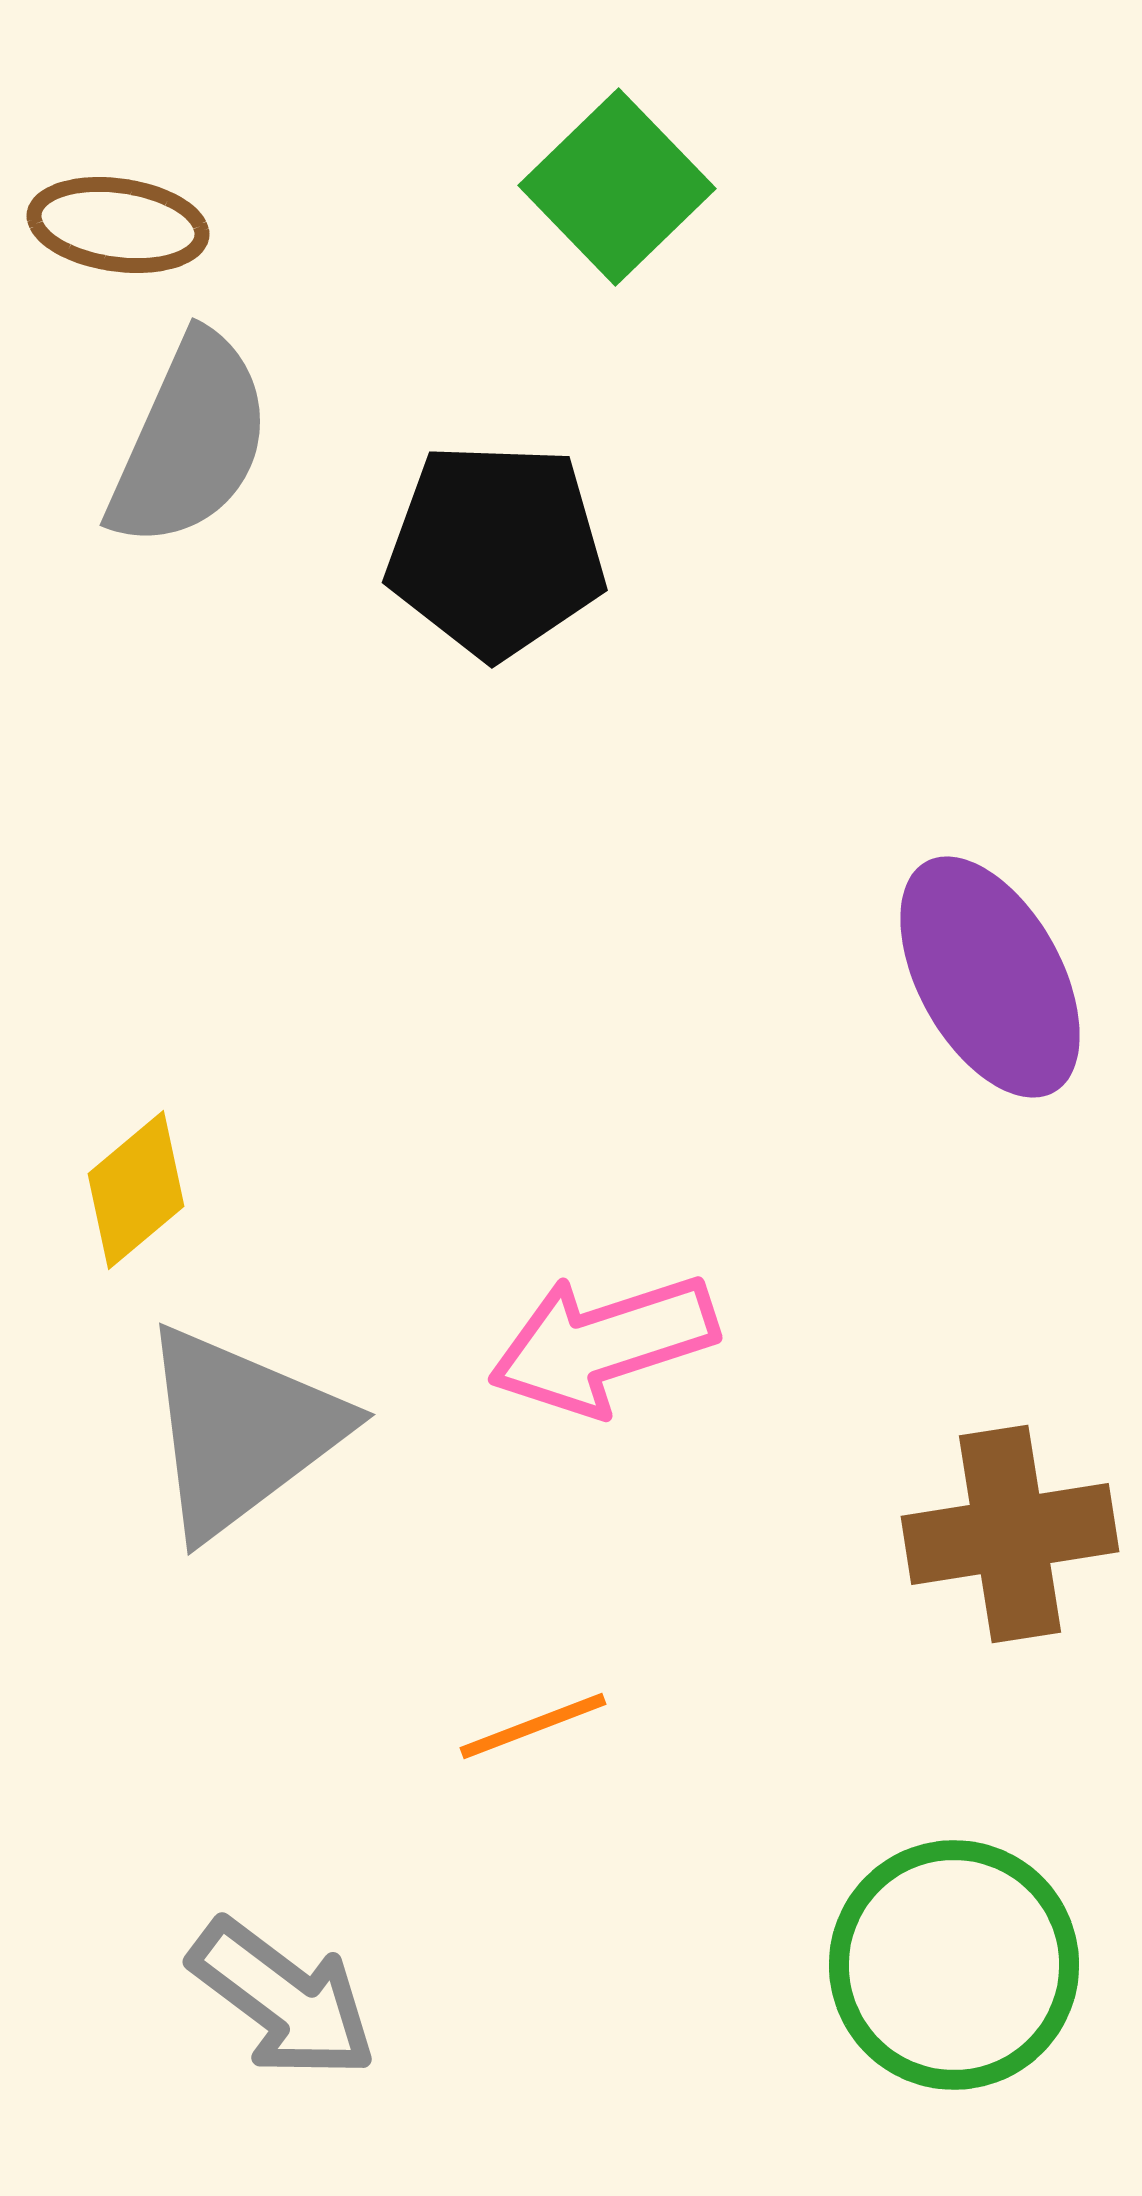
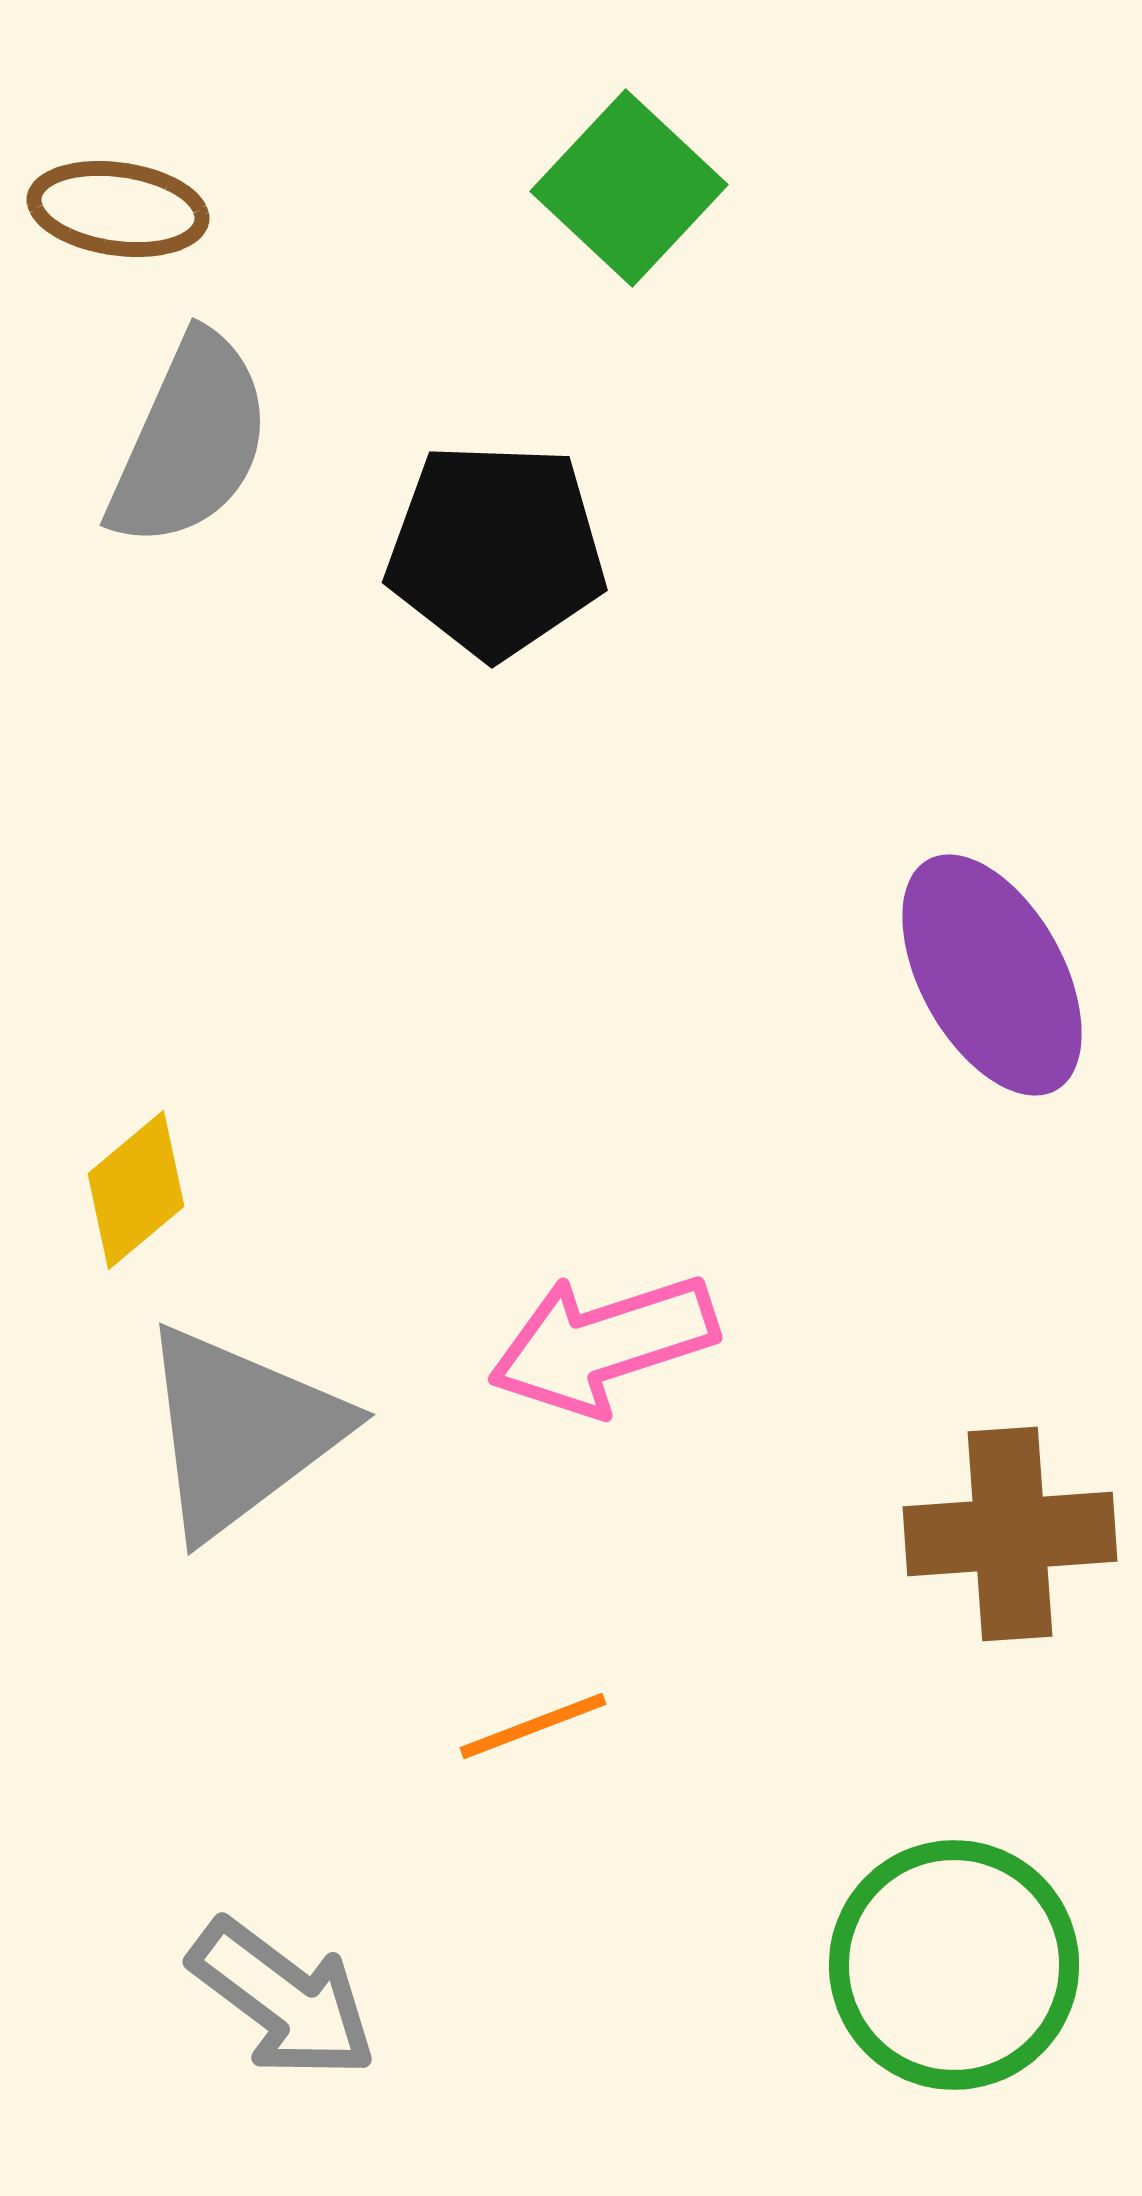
green square: moved 12 px right, 1 px down; rotated 3 degrees counterclockwise
brown ellipse: moved 16 px up
purple ellipse: moved 2 px right, 2 px up
brown cross: rotated 5 degrees clockwise
